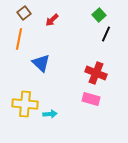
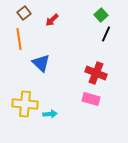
green square: moved 2 px right
orange line: rotated 20 degrees counterclockwise
